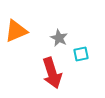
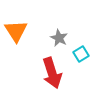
orange triangle: rotated 40 degrees counterclockwise
cyan square: rotated 21 degrees counterclockwise
